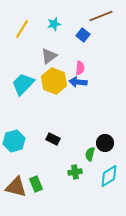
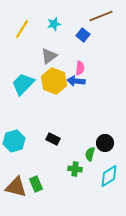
blue arrow: moved 2 px left, 1 px up
green cross: moved 3 px up; rotated 16 degrees clockwise
